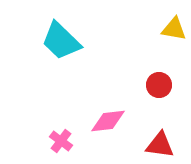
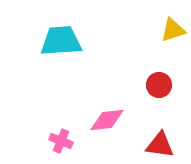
yellow triangle: moved 1 px left, 1 px down; rotated 28 degrees counterclockwise
cyan trapezoid: rotated 132 degrees clockwise
pink diamond: moved 1 px left, 1 px up
pink cross: rotated 15 degrees counterclockwise
